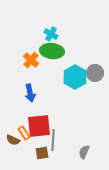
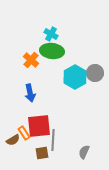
brown semicircle: rotated 56 degrees counterclockwise
